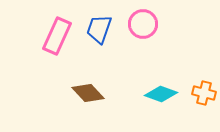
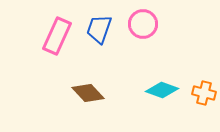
cyan diamond: moved 1 px right, 4 px up
